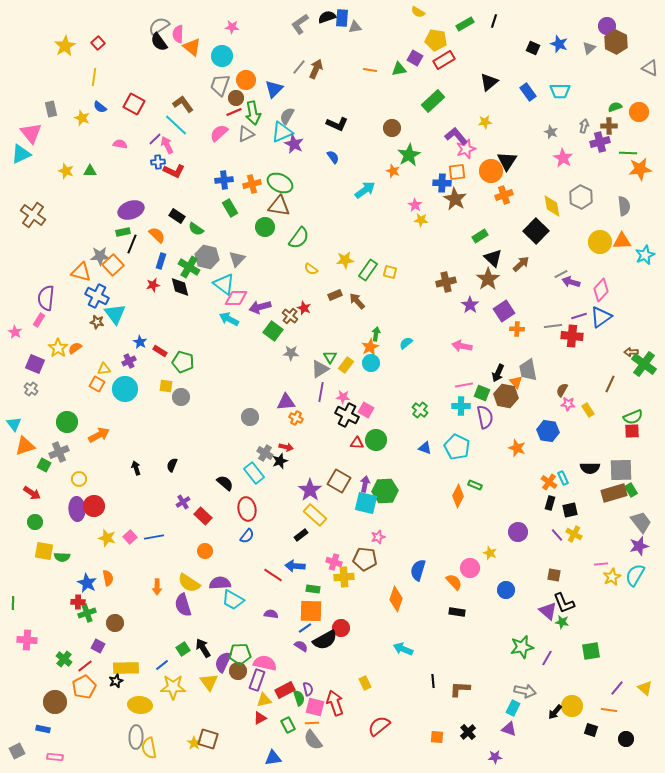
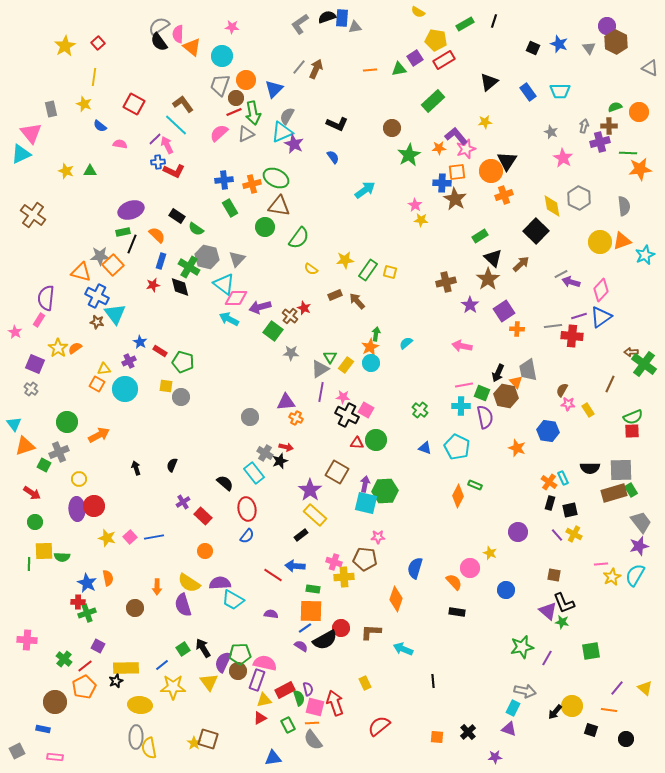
gray triangle at (589, 48): rotated 24 degrees counterclockwise
purple square at (415, 58): rotated 28 degrees clockwise
orange line at (370, 70): rotated 16 degrees counterclockwise
blue semicircle at (100, 107): moved 19 px down
yellow star at (82, 118): moved 2 px right, 14 px up
orange star at (393, 171): moved 46 px right, 23 px up; rotated 24 degrees counterclockwise
green ellipse at (280, 183): moved 4 px left, 5 px up
gray hexagon at (581, 197): moved 2 px left, 1 px down
orange triangle at (622, 241): rotated 18 degrees counterclockwise
brown square at (339, 481): moved 2 px left, 9 px up
pink star at (378, 537): rotated 16 degrees clockwise
yellow square at (44, 551): rotated 12 degrees counterclockwise
blue semicircle at (418, 570): moved 3 px left, 2 px up
green line at (13, 603): moved 16 px right, 39 px up
brown circle at (115, 623): moved 20 px right, 15 px up
brown L-shape at (460, 689): moved 89 px left, 57 px up
